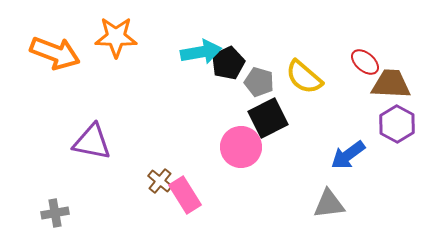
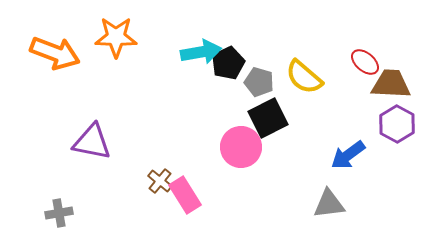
gray cross: moved 4 px right
